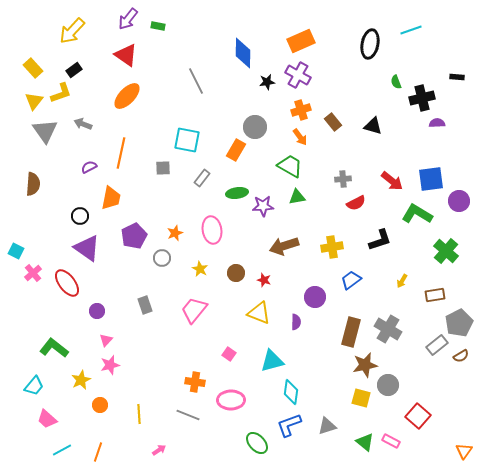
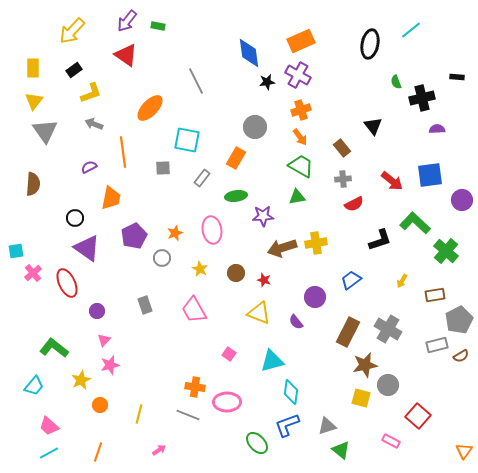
purple arrow at (128, 19): moved 1 px left, 2 px down
cyan line at (411, 30): rotated 20 degrees counterclockwise
blue diamond at (243, 53): moved 6 px right; rotated 8 degrees counterclockwise
yellow rectangle at (33, 68): rotated 42 degrees clockwise
yellow L-shape at (61, 93): moved 30 px right
orange ellipse at (127, 96): moved 23 px right, 12 px down
brown rectangle at (333, 122): moved 9 px right, 26 px down
purple semicircle at (437, 123): moved 6 px down
gray arrow at (83, 124): moved 11 px right
black triangle at (373, 126): rotated 36 degrees clockwise
orange rectangle at (236, 150): moved 8 px down
orange line at (121, 153): moved 2 px right, 1 px up; rotated 20 degrees counterclockwise
green trapezoid at (290, 166): moved 11 px right
blue square at (431, 179): moved 1 px left, 4 px up
green ellipse at (237, 193): moved 1 px left, 3 px down
purple circle at (459, 201): moved 3 px right, 1 px up
red semicircle at (356, 203): moved 2 px left, 1 px down
purple star at (263, 206): moved 10 px down
green L-shape at (417, 214): moved 2 px left, 9 px down; rotated 12 degrees clockwise
black circle at (80, 216): moved 5 px left, 2 px down
brown arrow at (284, 246): moved 2 px left, 2 px down
yellow cross at (332, 247): moved 16 px left, 4 px up
cyan square at (16, 251): rotated 35 degrees counterclockwise
red ellipse at (67, 283): rotated 12 degrees clockwise
pink trapezoid at (194, 310): rotated 68 degrees counterclockwise
purple semicircle at (296, 322): rotated 140 degrees clockwise
gray pentagon at (459, 323): moved 3 px up
brown rectangle at (351, 332): moved 3 px left; rotated 12 degrees clockwise
pink triangle at (106, 340): moved 2 px left
gray rectangle at (437, 345): rotated 25 degrees clockwise
orange cross at (195, 382): moved 5 px down
pink ellipse at (231, 400): moved 4 px left, 2 px down
yellow line at (139, 414): rotated 18 degrees clockwise
pink trapezoid at (47, 419): moved 2 px right, 7 px down
blue L-shape at (289, 425): moved 2 px left
green triangle at (365, 442): moved 24 px left, 8 px down
cyan line at (62, 450): moved 13 px left, 3 px down
